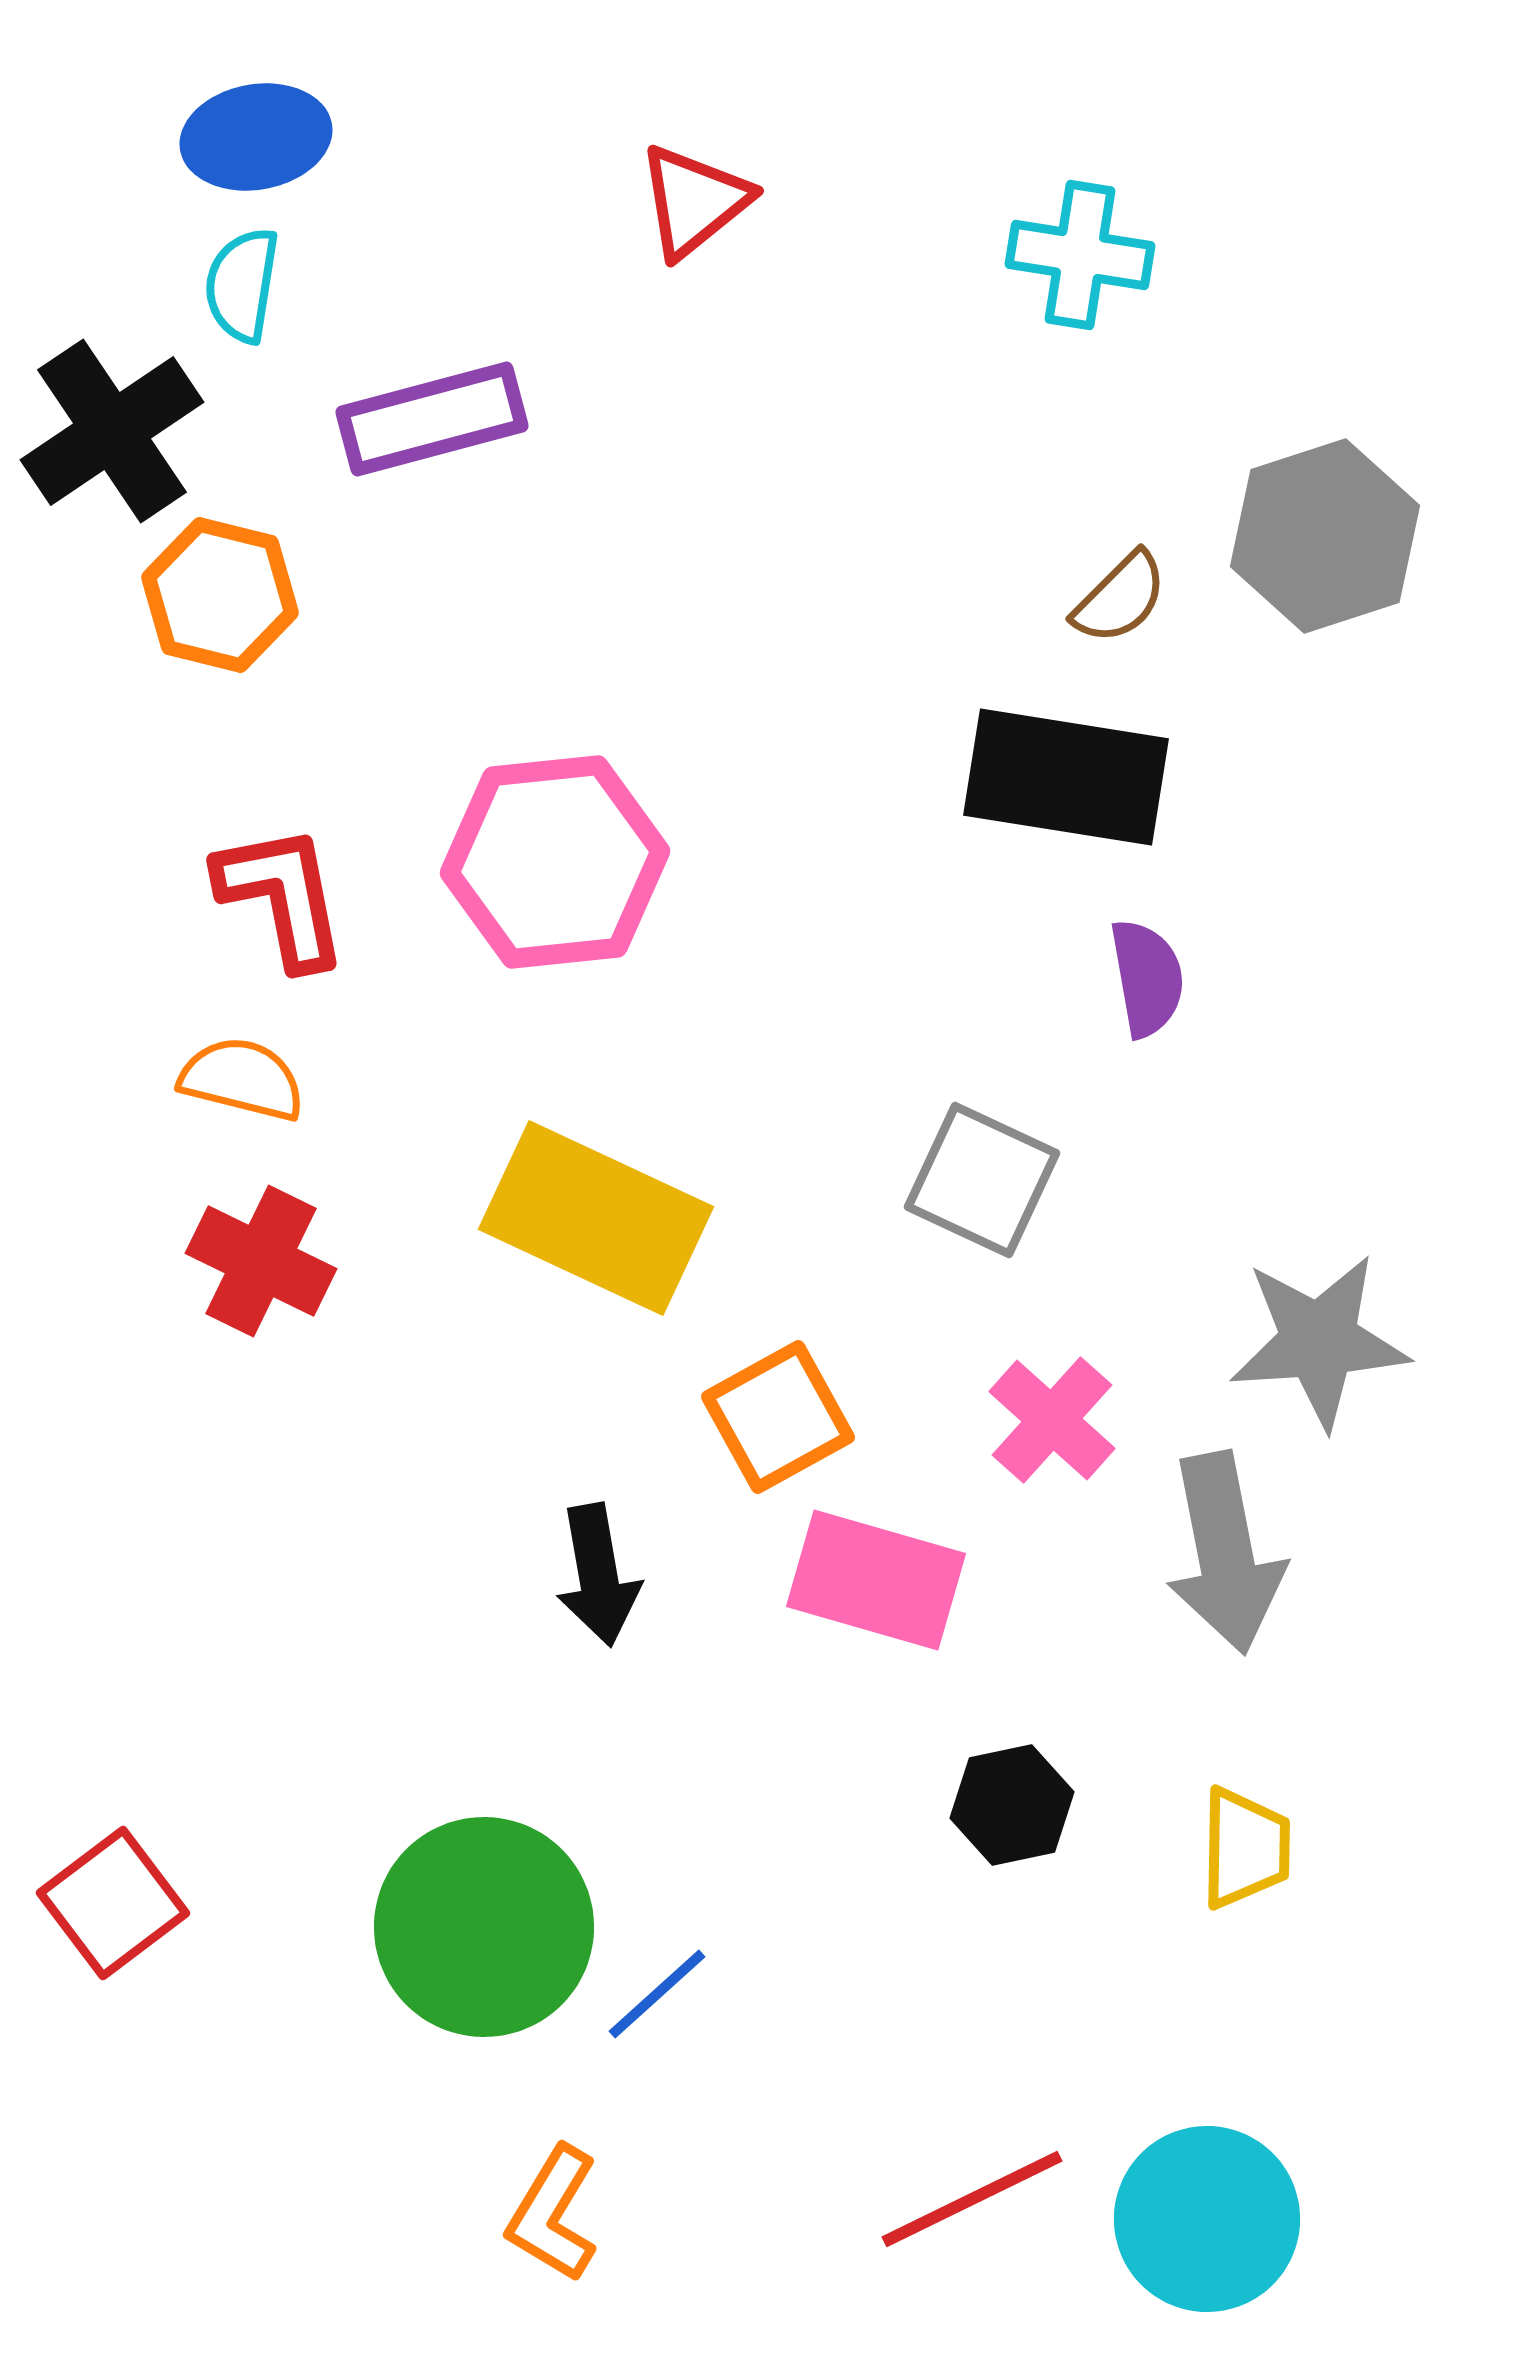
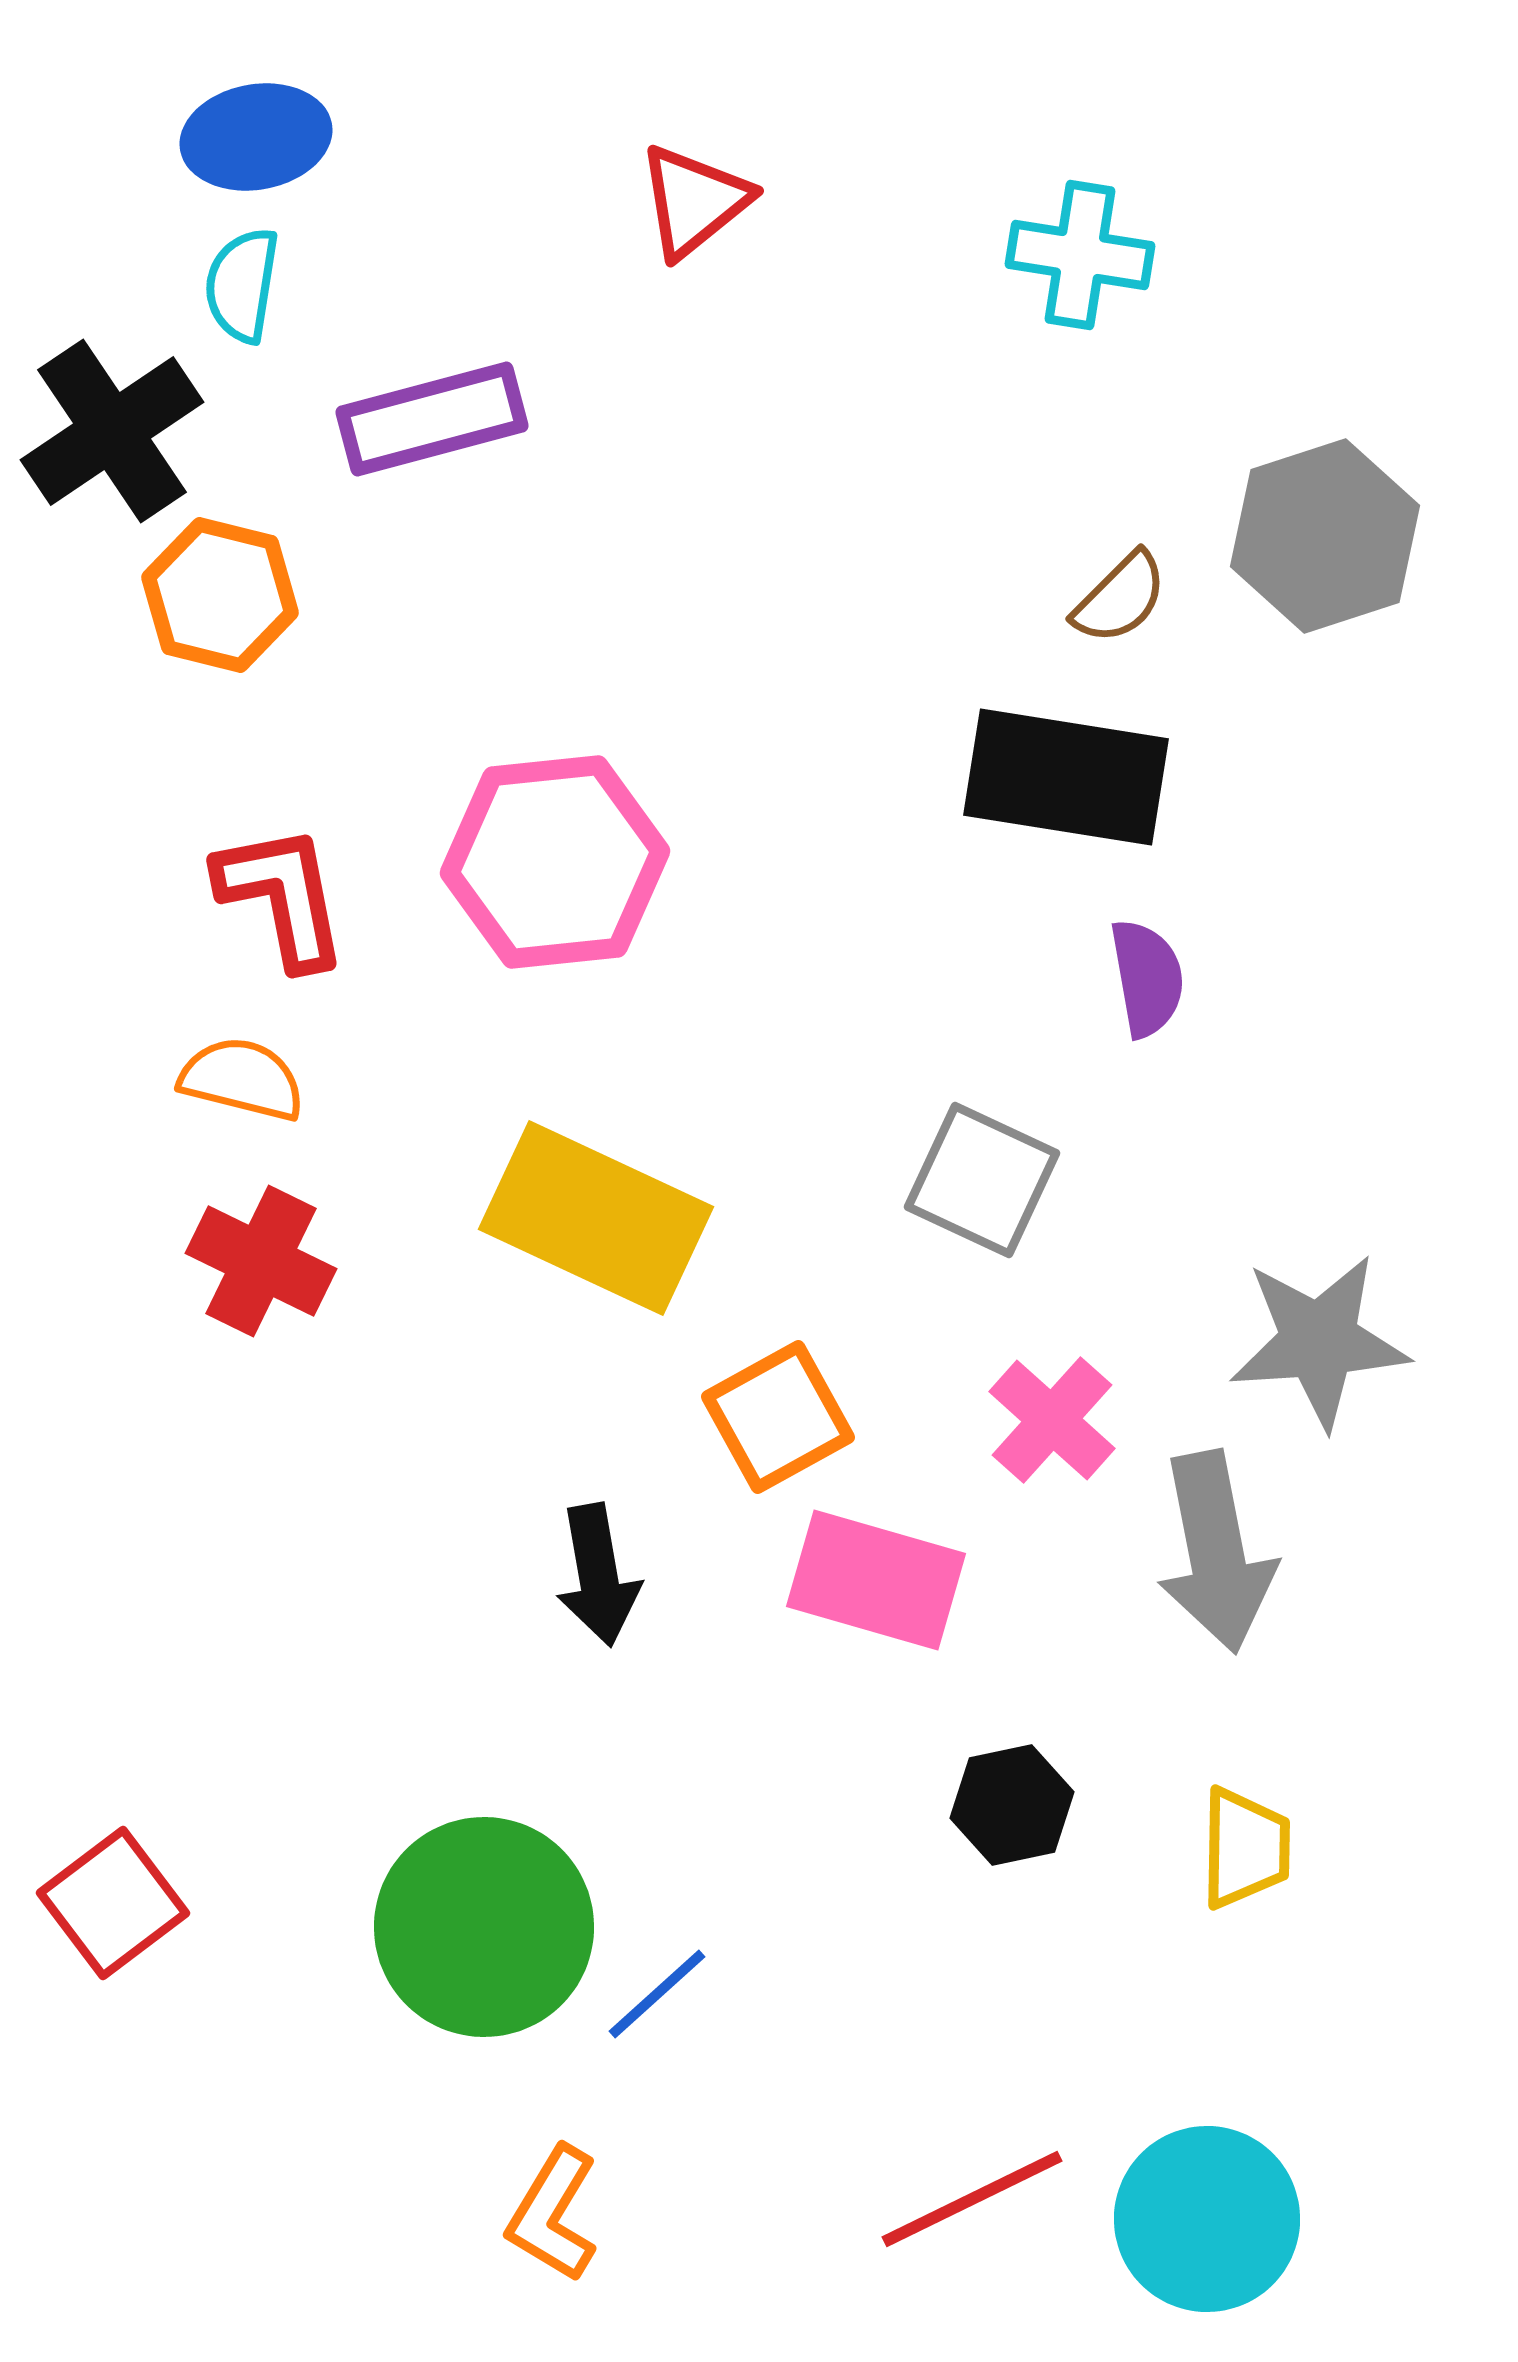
gray arrow: moved 9 px left, 1 px up
